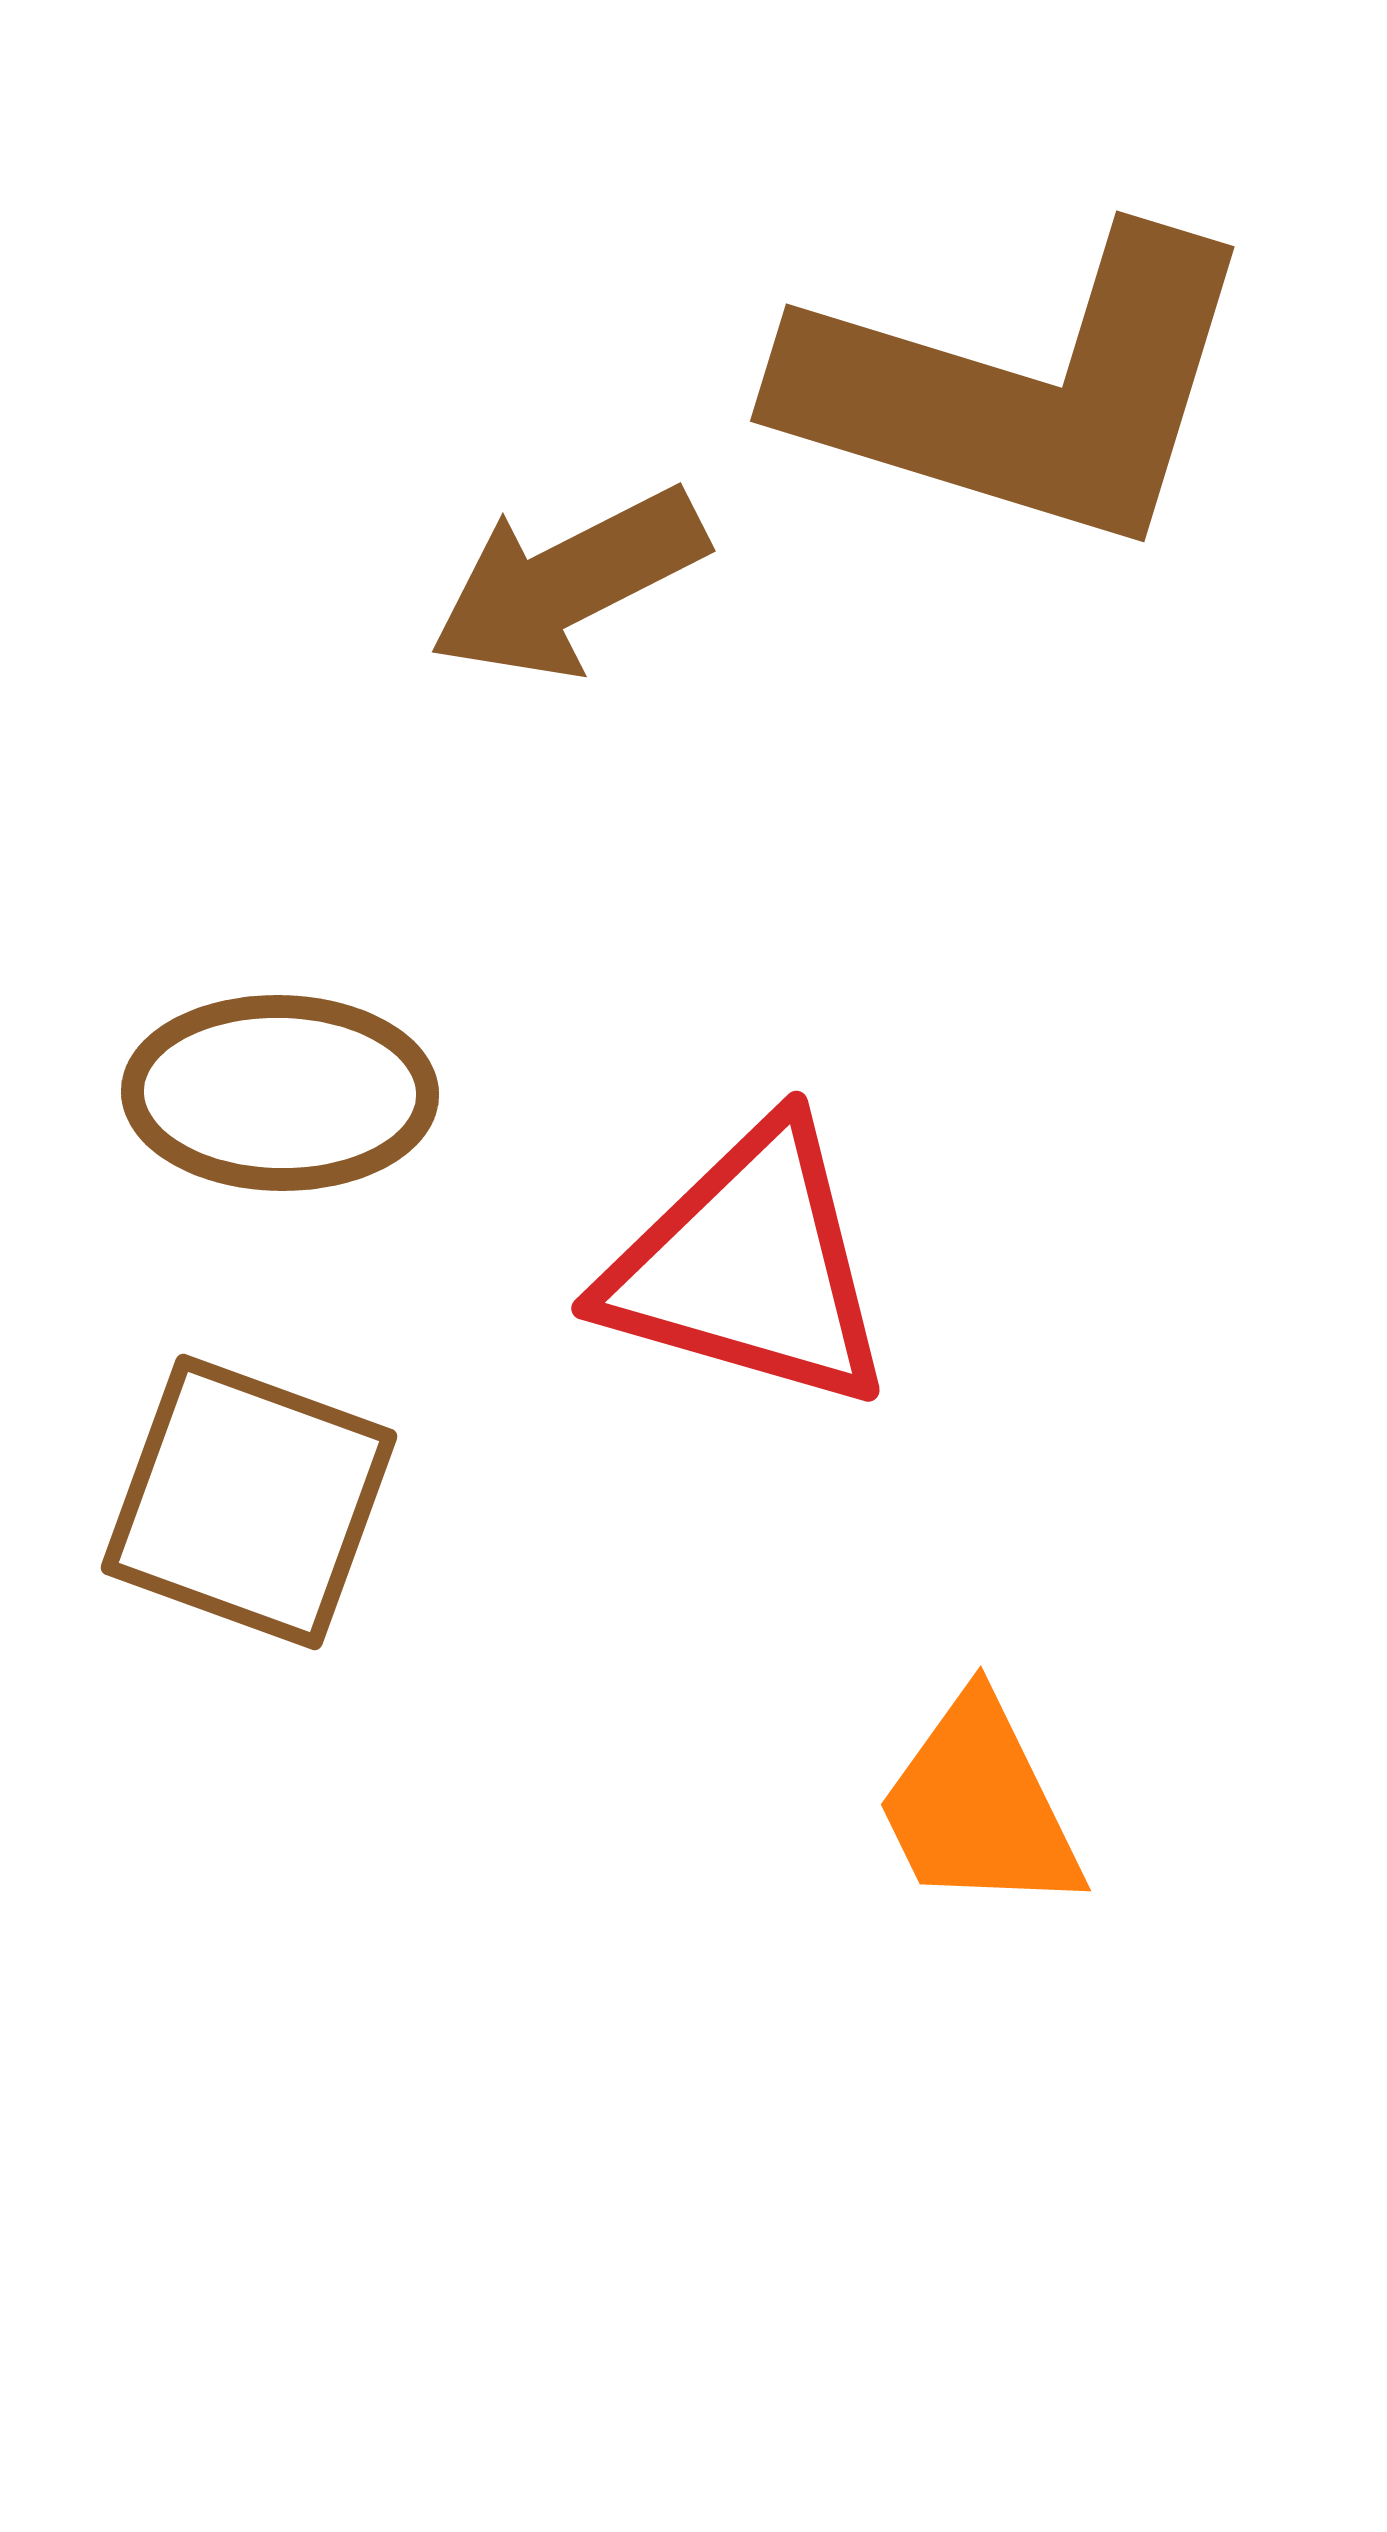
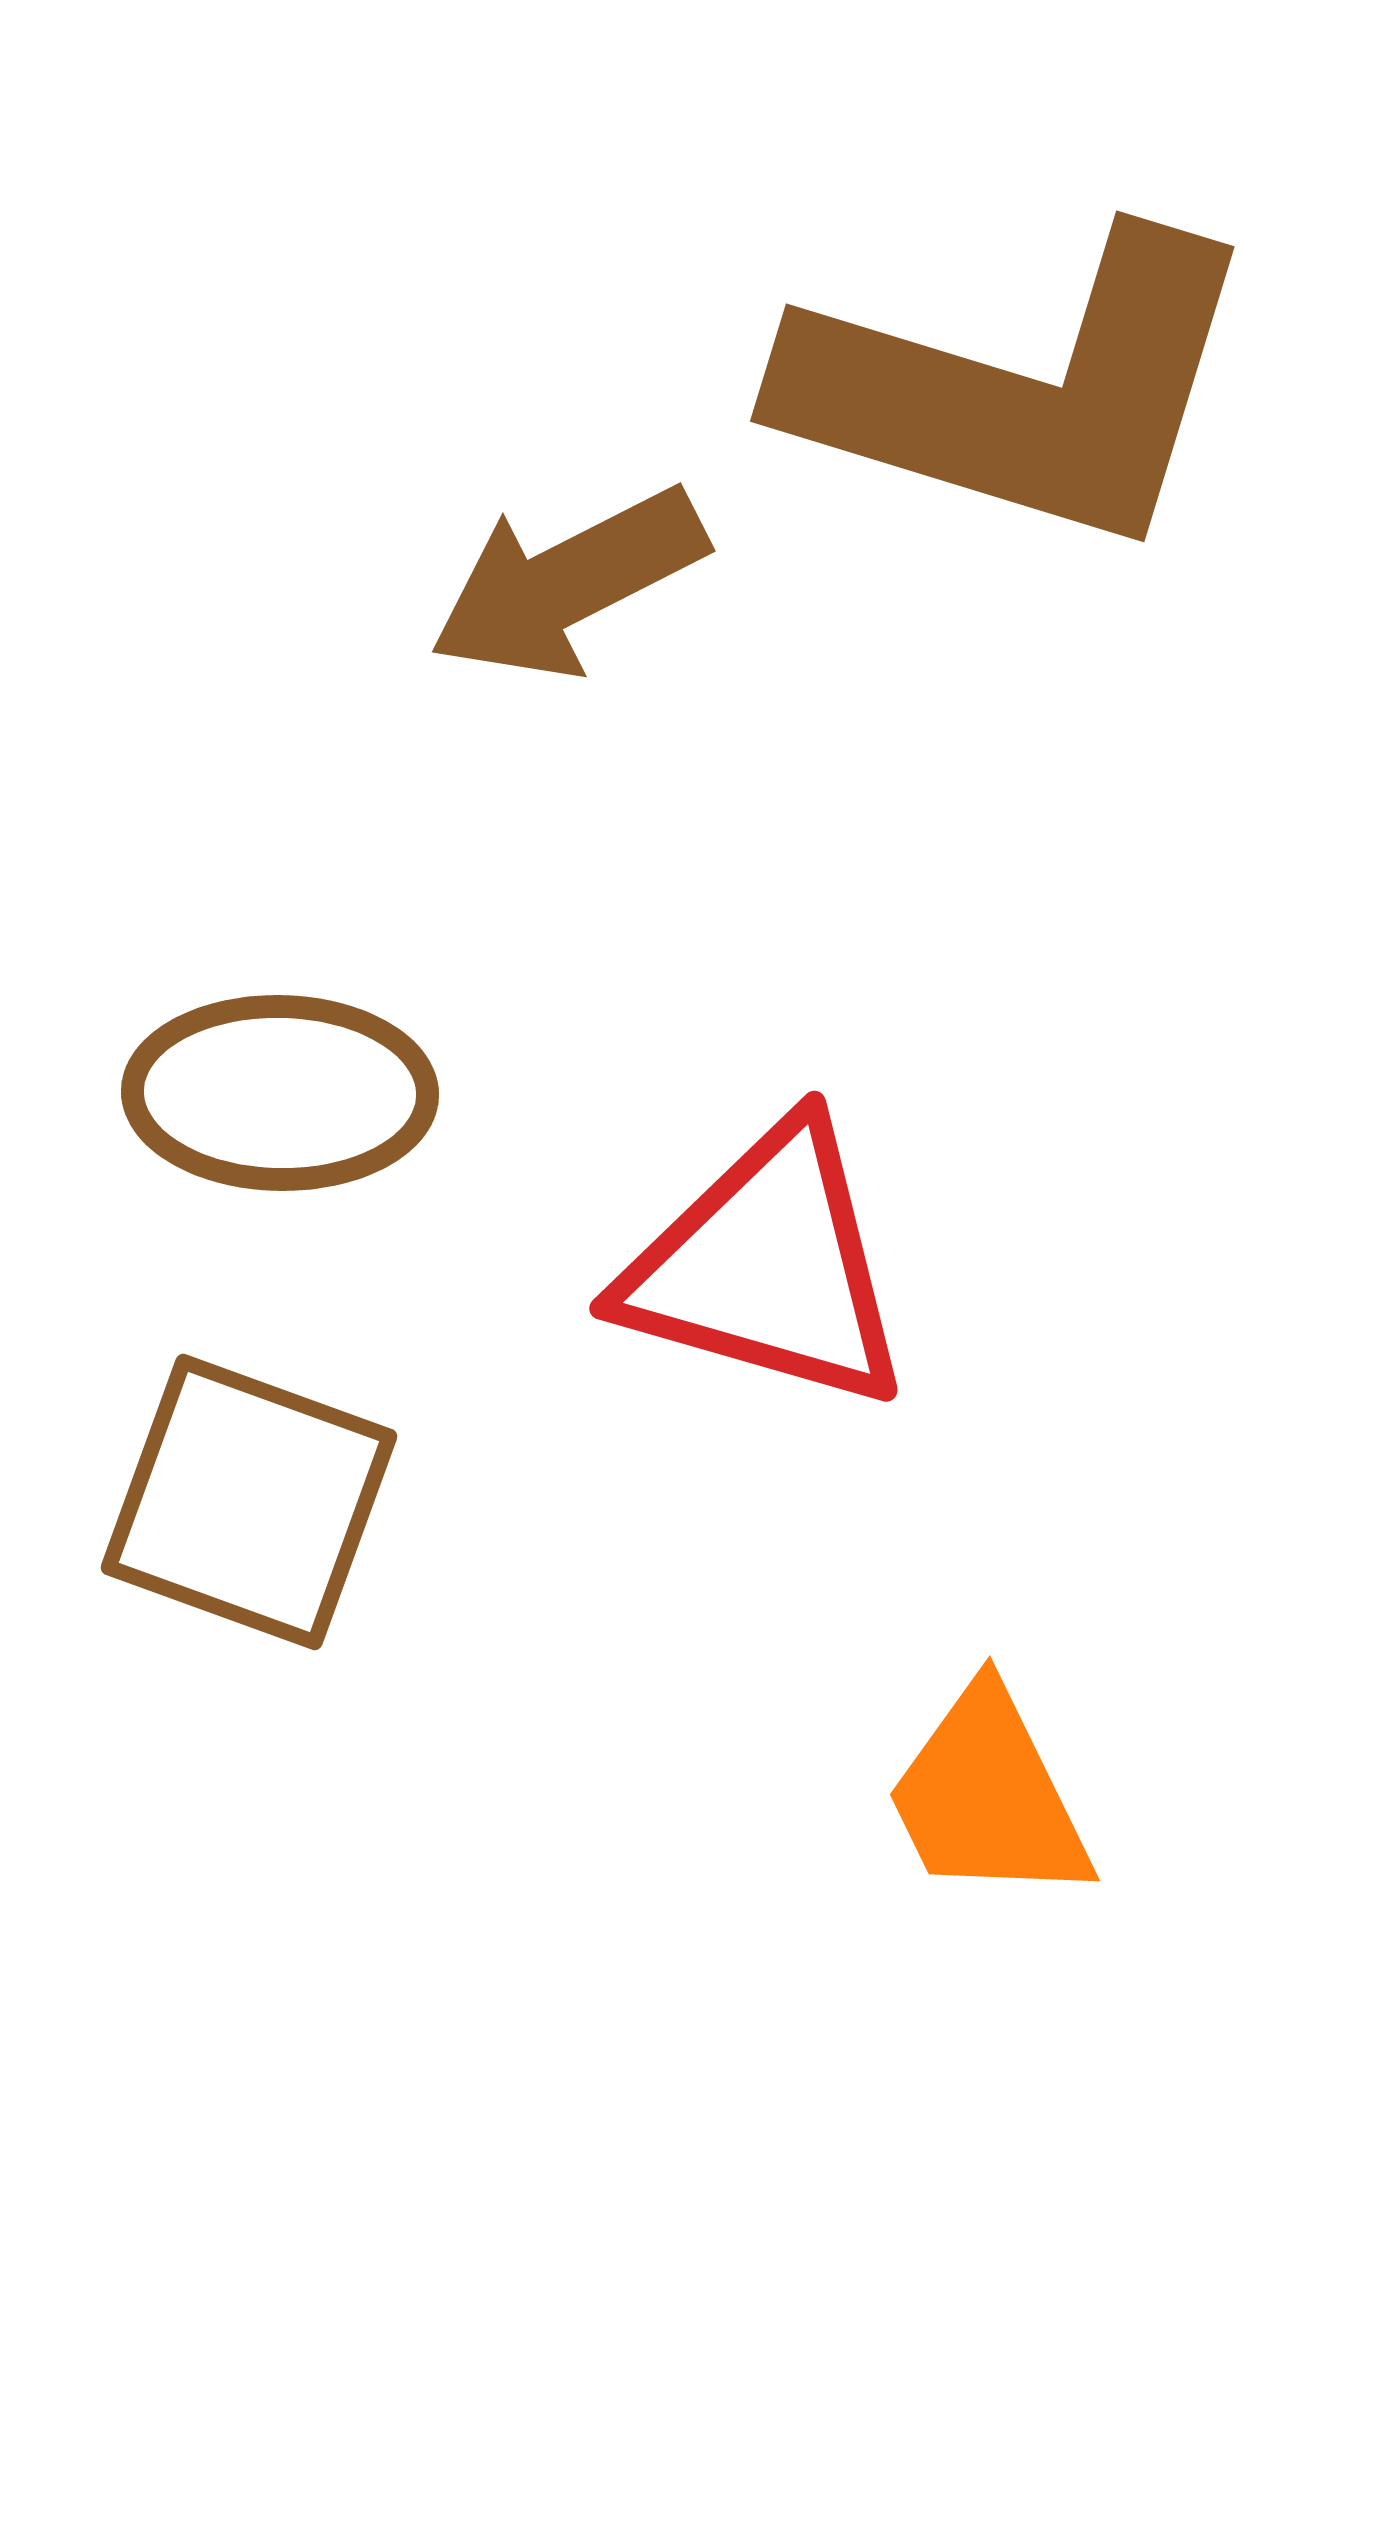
red triangle: moved 18 px right
orange trapezoid: moved 9 px right, 10 px up
